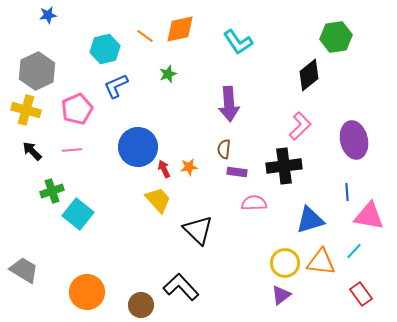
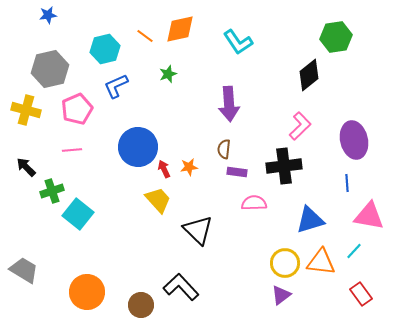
gray hexagon: moved 13 px right, 2 px up; rotated 12 degrees clockwise
black arrow: moved 6 px left, 16 px down
blue line: moved 9 px up
